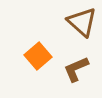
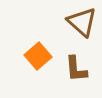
brown L-shape: rotated 72 degrees counterclockwise
